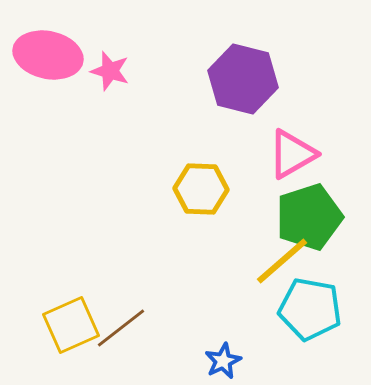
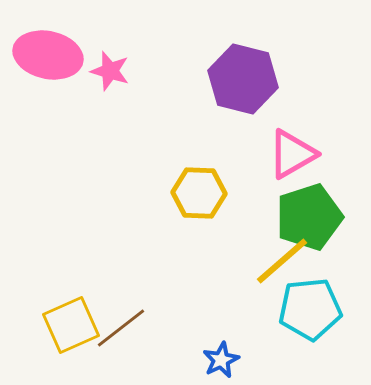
yellow hexagon: moved 2 px left, 4 px down
cyan pentagon: rotated 16 degrees counterclockwise
blue star: moved 2 px left, 1 px up
